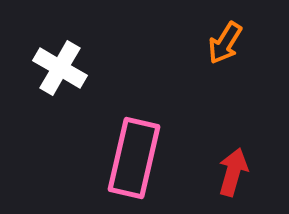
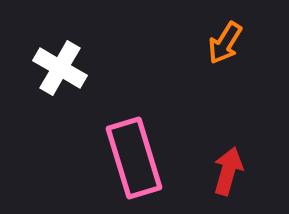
pink rectangle: rotated 30 degrees counterclockwise
red arrow: moved 5 px left, 1 px up
